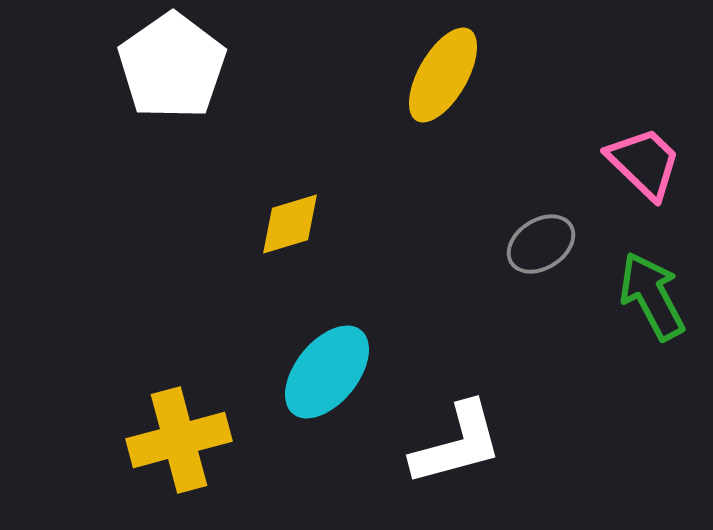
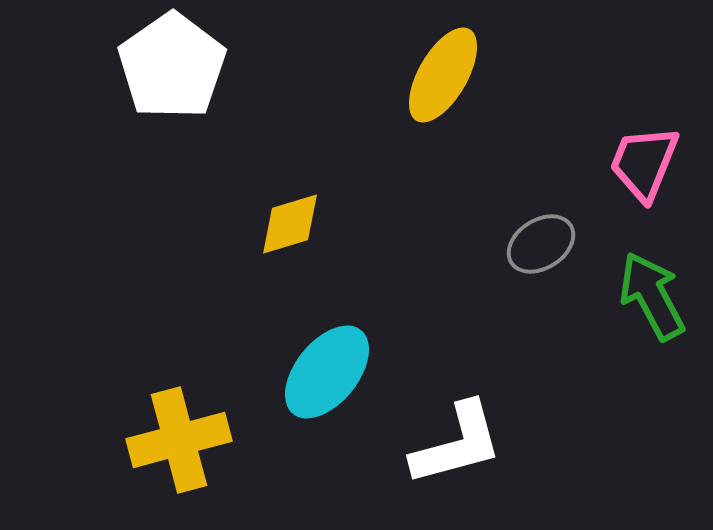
pink trapezoid: rotated 112 degrees counterclockwise
